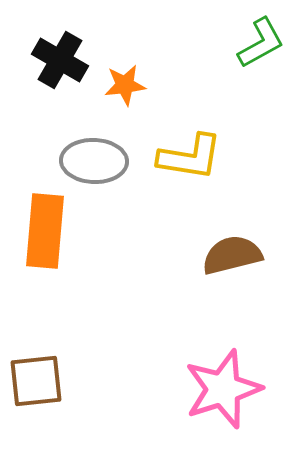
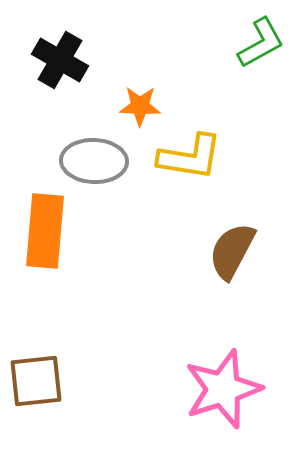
orange star: moved 15 px right, 21 px down; rotated 9 degrees clockwise
brown semicircle: moved 4 px up; rotated 48 degrees counterclockwise
